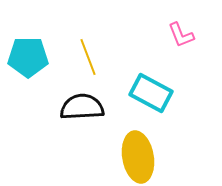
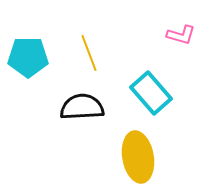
pink L-shape: rotated 52 degrees counterclockwise
yellow line: moved 1 px right, 4 px up
cyan rectangle: rotated 21 degrees clockwise
